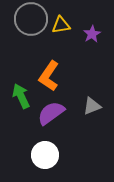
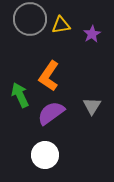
gray circle: moved 1 px left
green arrow: moved 1 px left, 1 px up
gray triangle: rotated 36 degrees counterclockwise
